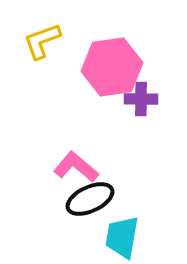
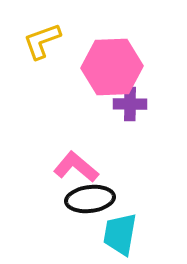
pink hexagon: rotated 6 degrees clockwise
purple cross: moved 11 px left, 5 px down
black ellipse: rotated 18 degrees clockwise
cyan trapezoid: moved 2 px left, 3 px up
